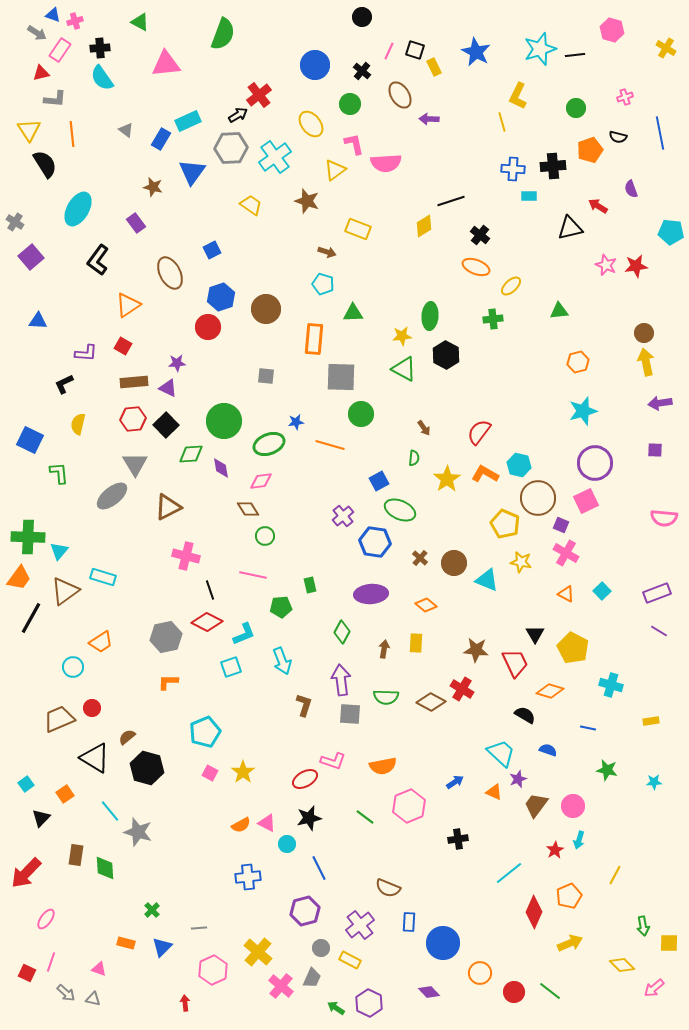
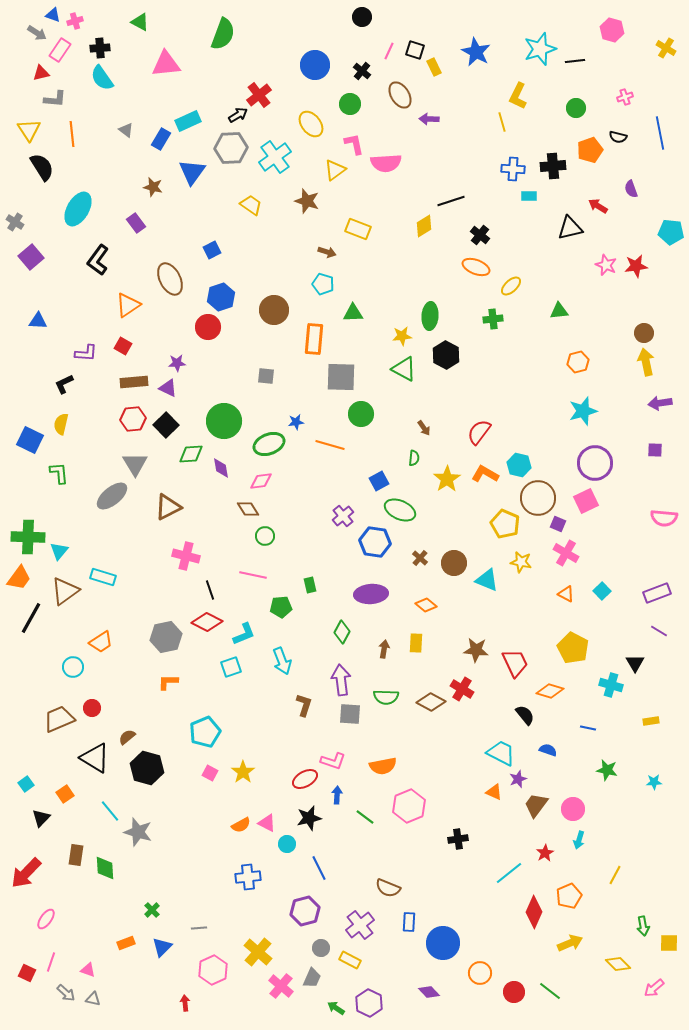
black line at (575, 55): moved 6 px down
black semicircle at (45, 164): moved 3 px left, 3 px down
brown ellipse at (170, 273): moved 6 px down
brown circle at (266, 309): moved 8 px right, 1 px down
yellow semicircle at (78, 424): moved 17 px left
purple square at (561, 525): moved 3 px left, 1 px up
black triangle at (535, 634): moved 100 px right, 29 px down
black semicircle at (525, 715): rotated 20 degrees clockwise
cyan trapezoid at (501, 753): rotated 16 degrees counterclockwise
blue arrow at (455, 782): moved 118 px left, 13 px down; rotated 54 degrees counterclockwise
pink circle at (573, 806): moved 3 px down
red star at (555, 850): moved 10 px left, 3 px down
orange rectangle at (126, 943): rotated 36 degrees counterclockwise
yellow diamond at (622, 965): moved 4 px left, 1 px up
pink triangle at (99, 969): moved 11 px left, 1 px down
